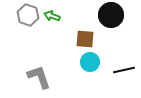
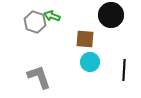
gray hexagon: moved 7 px right, 7 px down
black line: rotated 75 degrees counterclockwise
